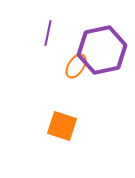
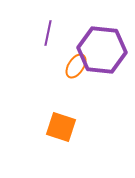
purple hexagon: rotated 18 degrees clockwise
orange square: moved 1 px left, 1 px down
